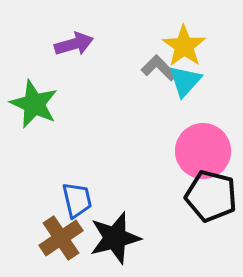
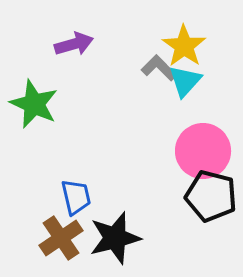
blue trapezoid: moved 1 px left, 3 px up
